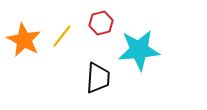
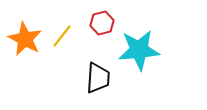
red hexagon: moved 1 px right
orange star: moved 1 px right, 1 px up
